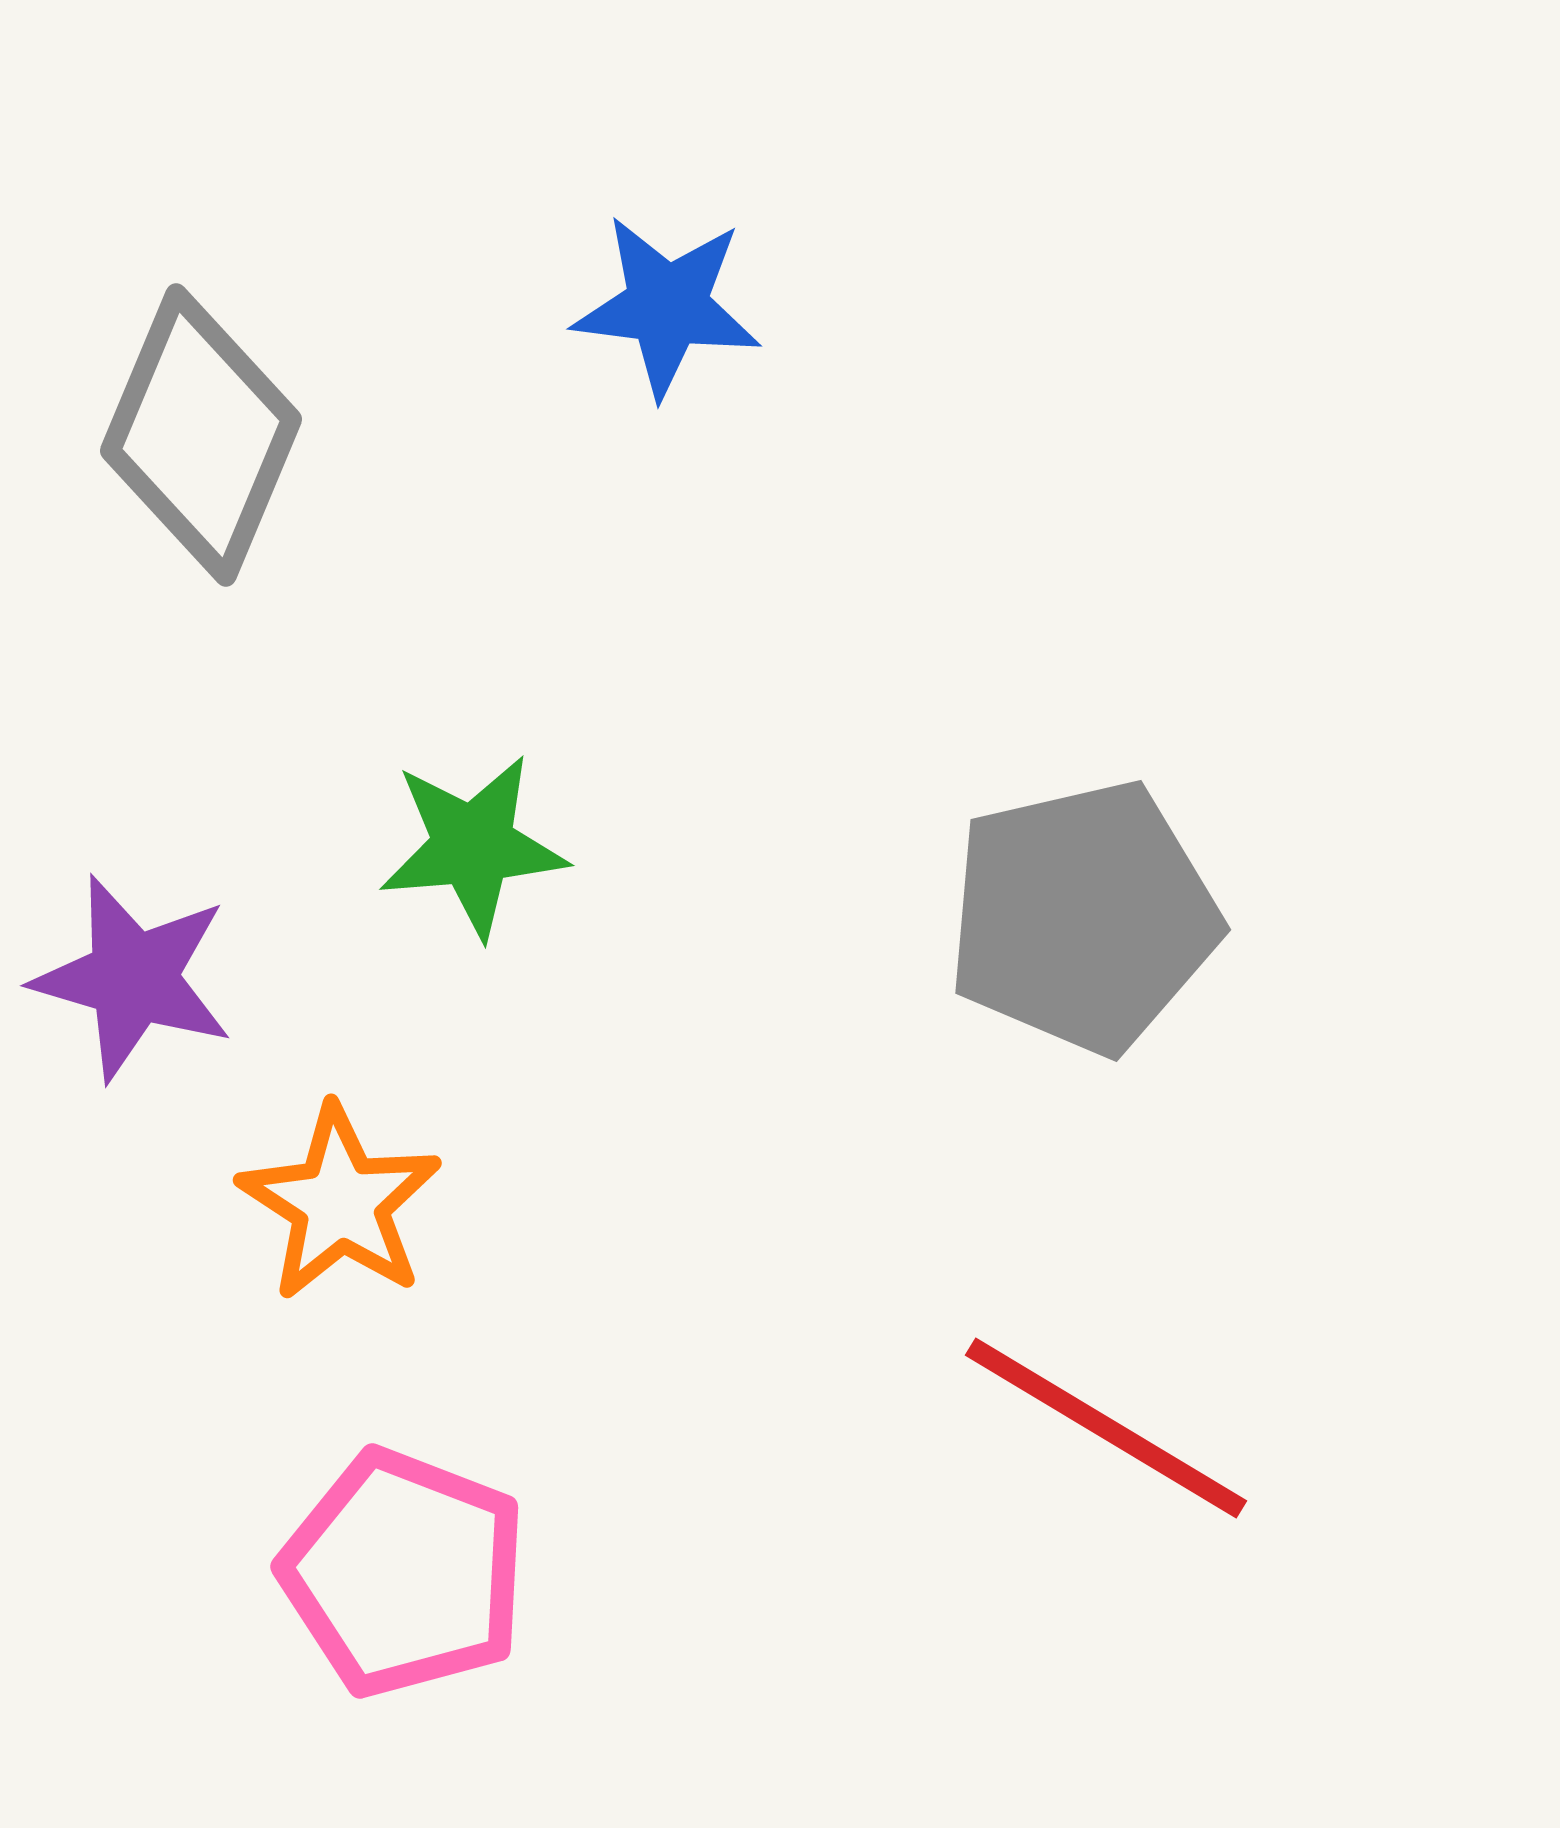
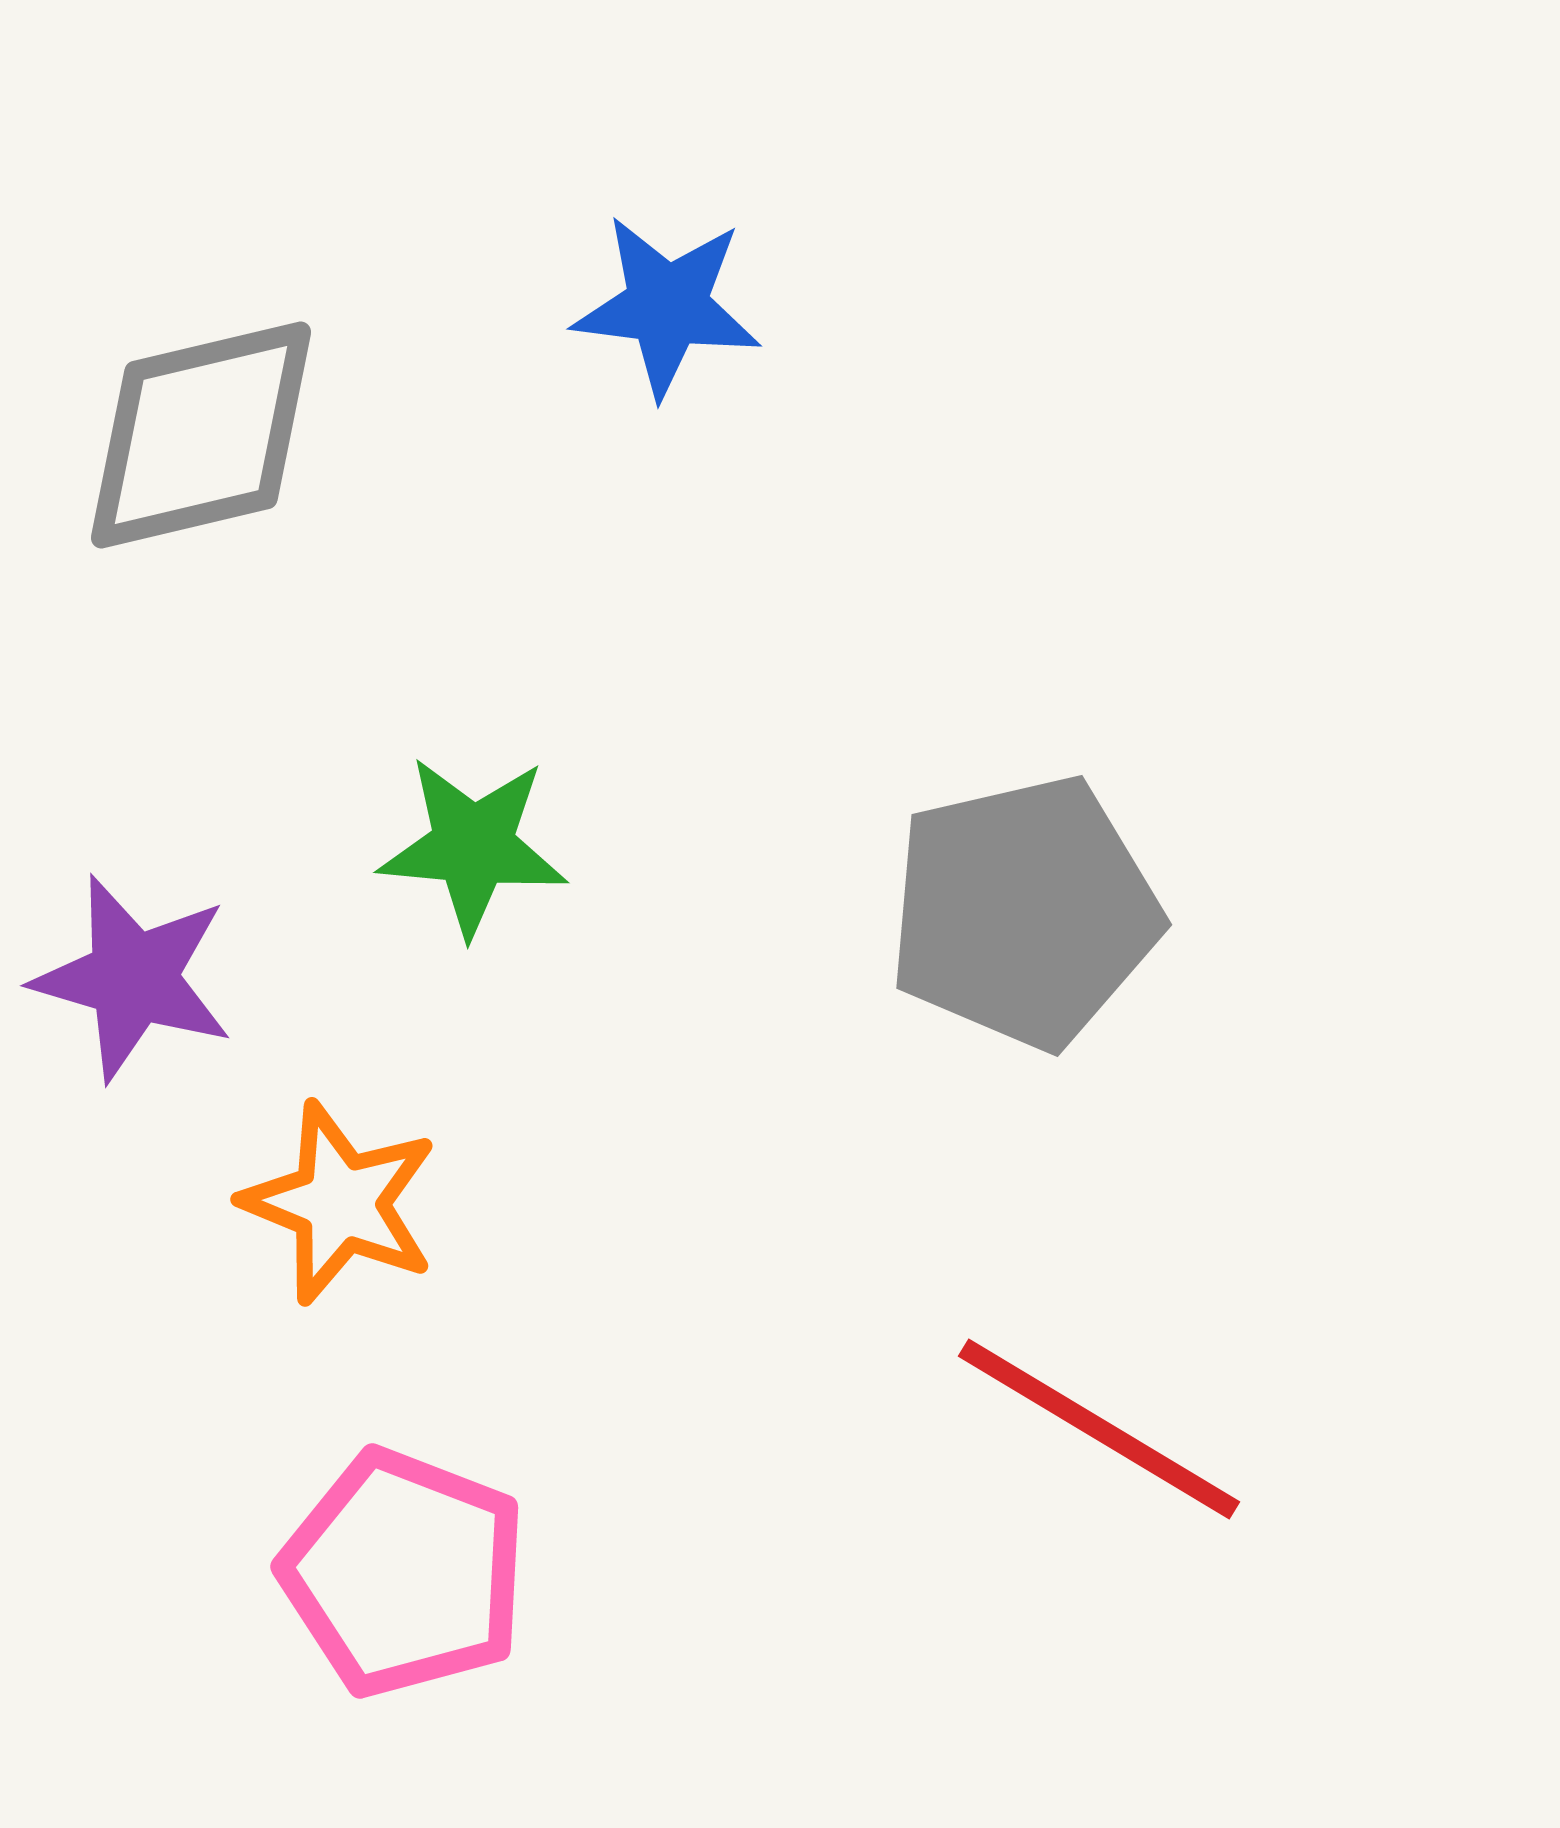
gray diamond: rotated 54 degrees clockwise
green star: rotated 10 degrees clockwise
gray pentagon: moved 59 px left, 5 px up
orange star: rotated 11 degrees counterclockwise
red line: moved 7 px left, 1 px down
